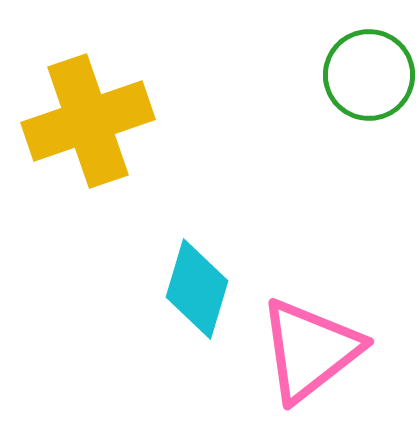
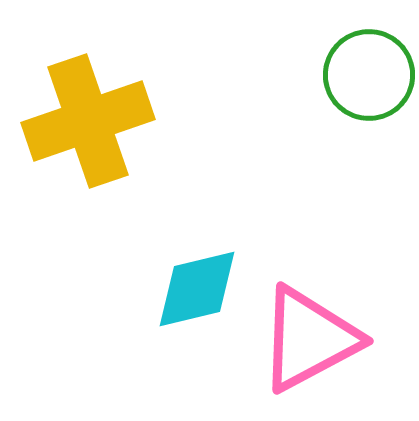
cyan diamond: rotated 60 degrees clockwise
pink triangle: moved 1 px left, 11 px up; rotated 10 degrees clockwise
